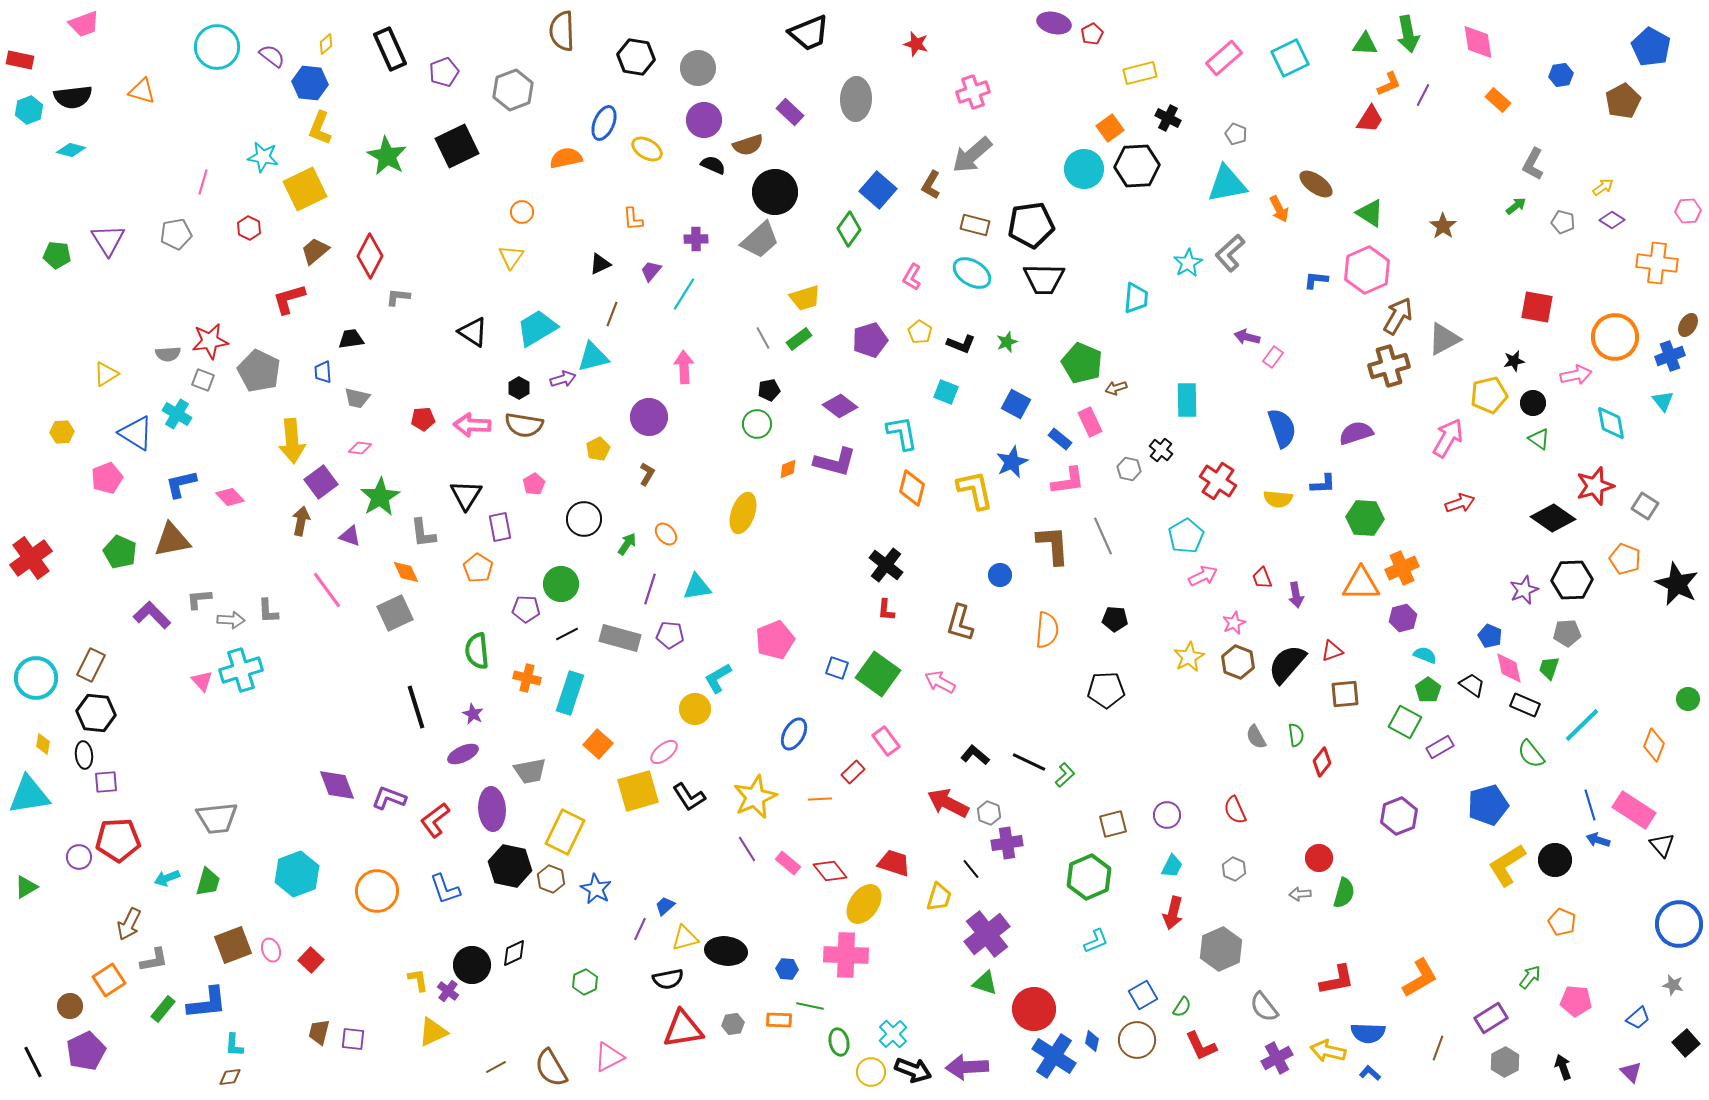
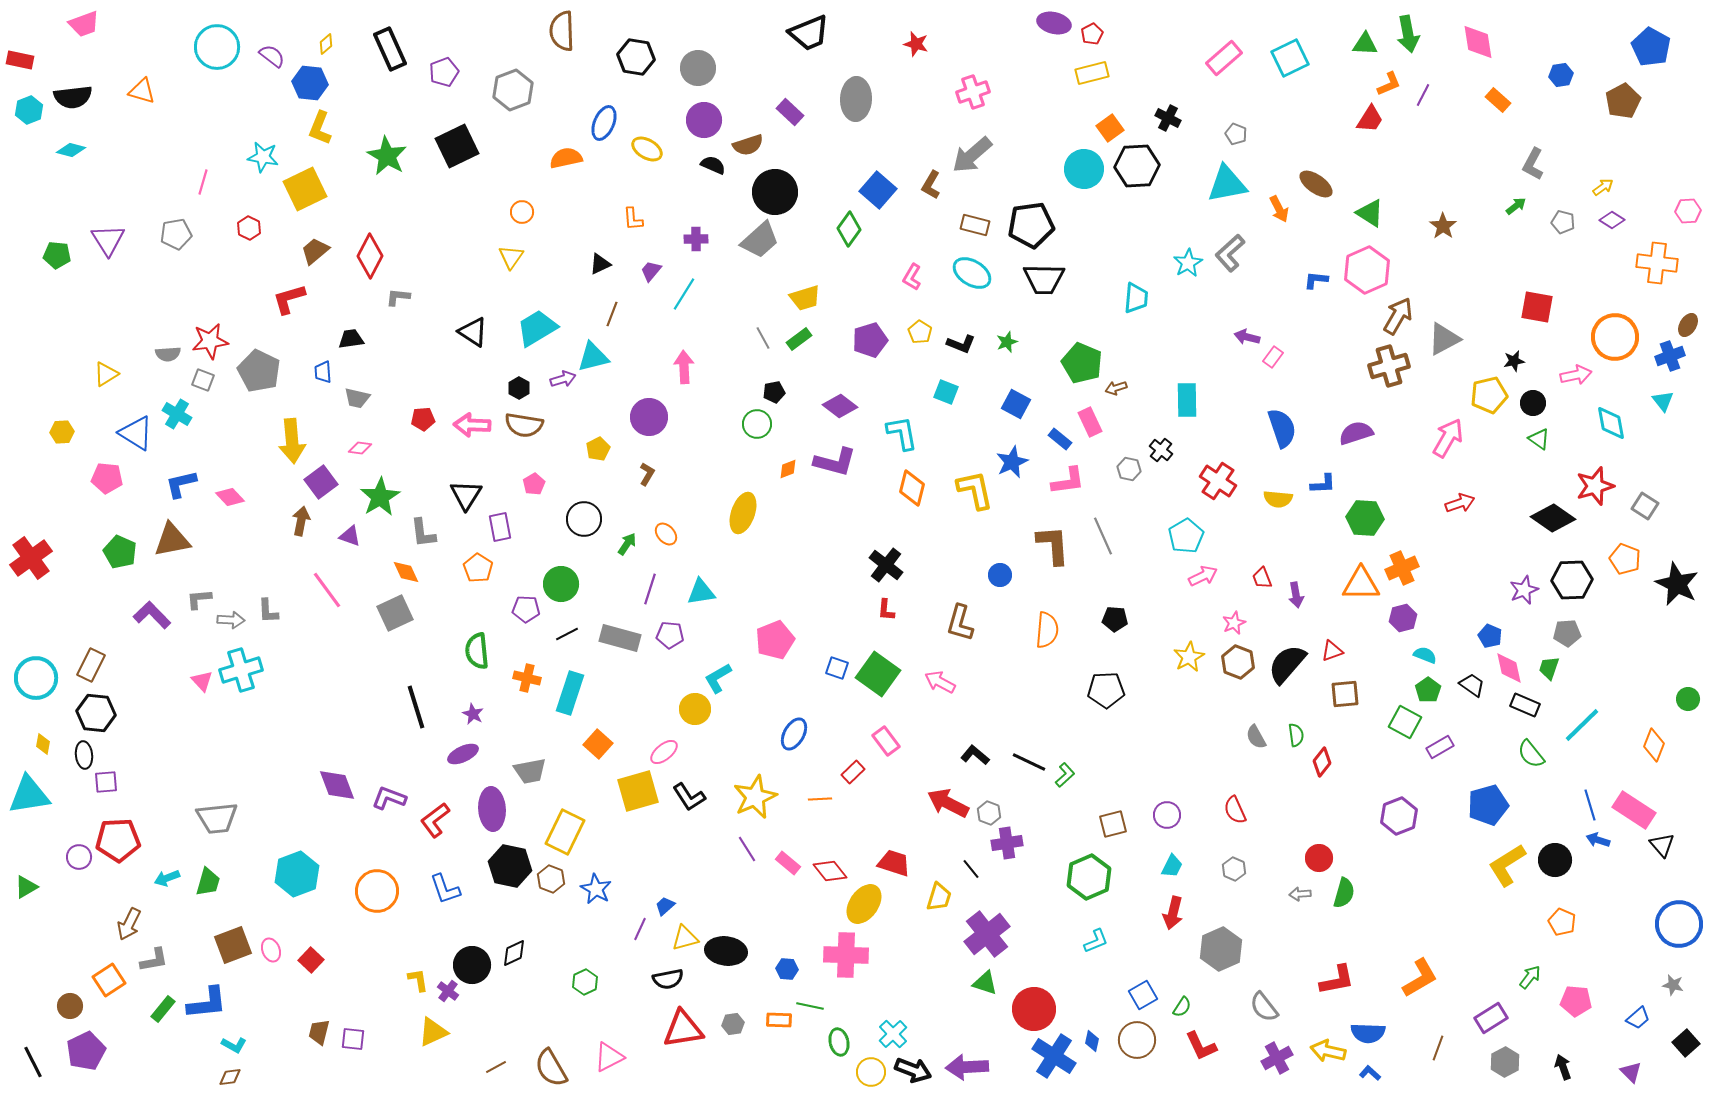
yellow rectangle at (1140, 73): moved 48 px left
black pentagon at (769, 390): moved 5 px right, 2 px down
pink pentagon at (107, 478): rotated 28 degrees clockwise
cyan triangle at (697, 587): moved 4 px right, 5 px down
cyan L-shape at (234, 1045): rotated 65 degrees counterclockwise
